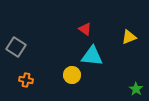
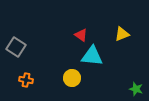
red triangle: moved 4 px left, 6 px down
yellow triangle: moved 7 px left, 3 px up
yellow circle: moved 3 px down
green star: rotated 16 degrees counterclockwise
